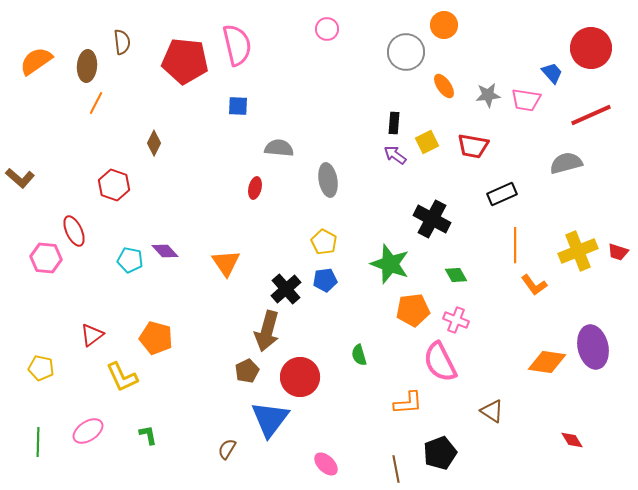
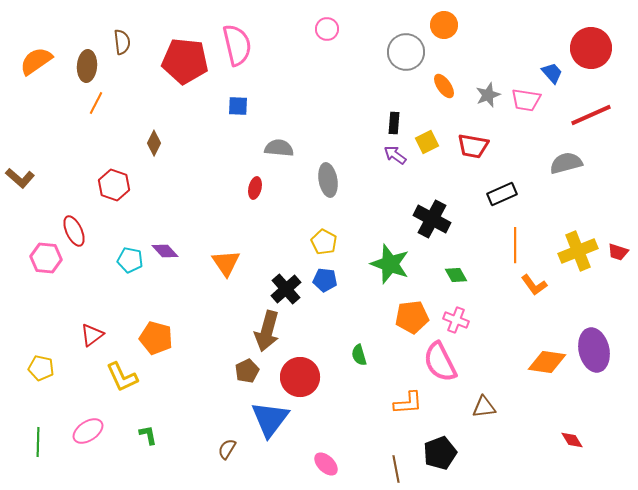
gray star at (488, 95): rotated 15 degrees counterclockwise
blue pentagon at (325, 280): rotated 15 degrees clockwise
orange pentagon at (413, 310): moved 1 px left, 7 px down
purple ellipse at (593, 347): moved 1 px right, 3 px down
brown triangle at (492, 411): moved 8 px left, 4 px up; rotated 40 degrees counterclockwise
